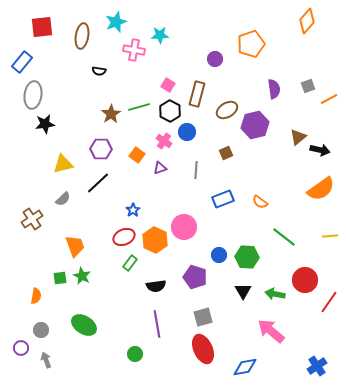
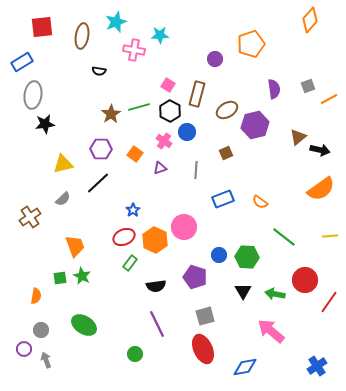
orange diamond at (307, 21): moved 3 px right, 1 px up
blue rectangle at (22, 62): rotated 20 degrees clockwise
orange square at (137, 155): moved 2 px left, 1 px up
brown cross at (32, 219): moved 2 px left, 2 px up
gray square at (203, 317): moved 2 px right, 1 px up
purple line at (157, 324): rotated 16 degrees counterclockwise
purple circle at (21, 348): moved 3 px right, 1 px down
